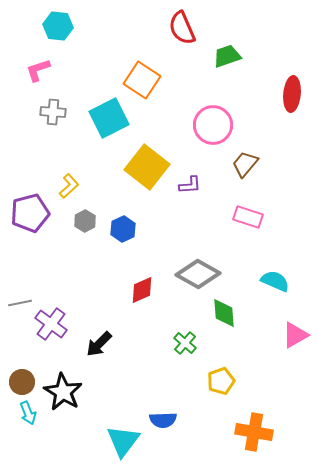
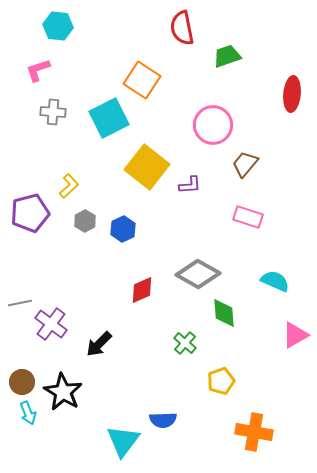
red semicircle: rotated 12 degrees clockwise
